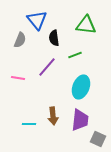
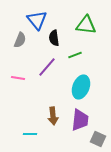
cyan line: moved 1 px right, 10 px down
